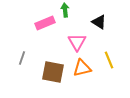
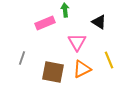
orange triangle: moved 1 px down; rotated 12 degrees counterclockwise
